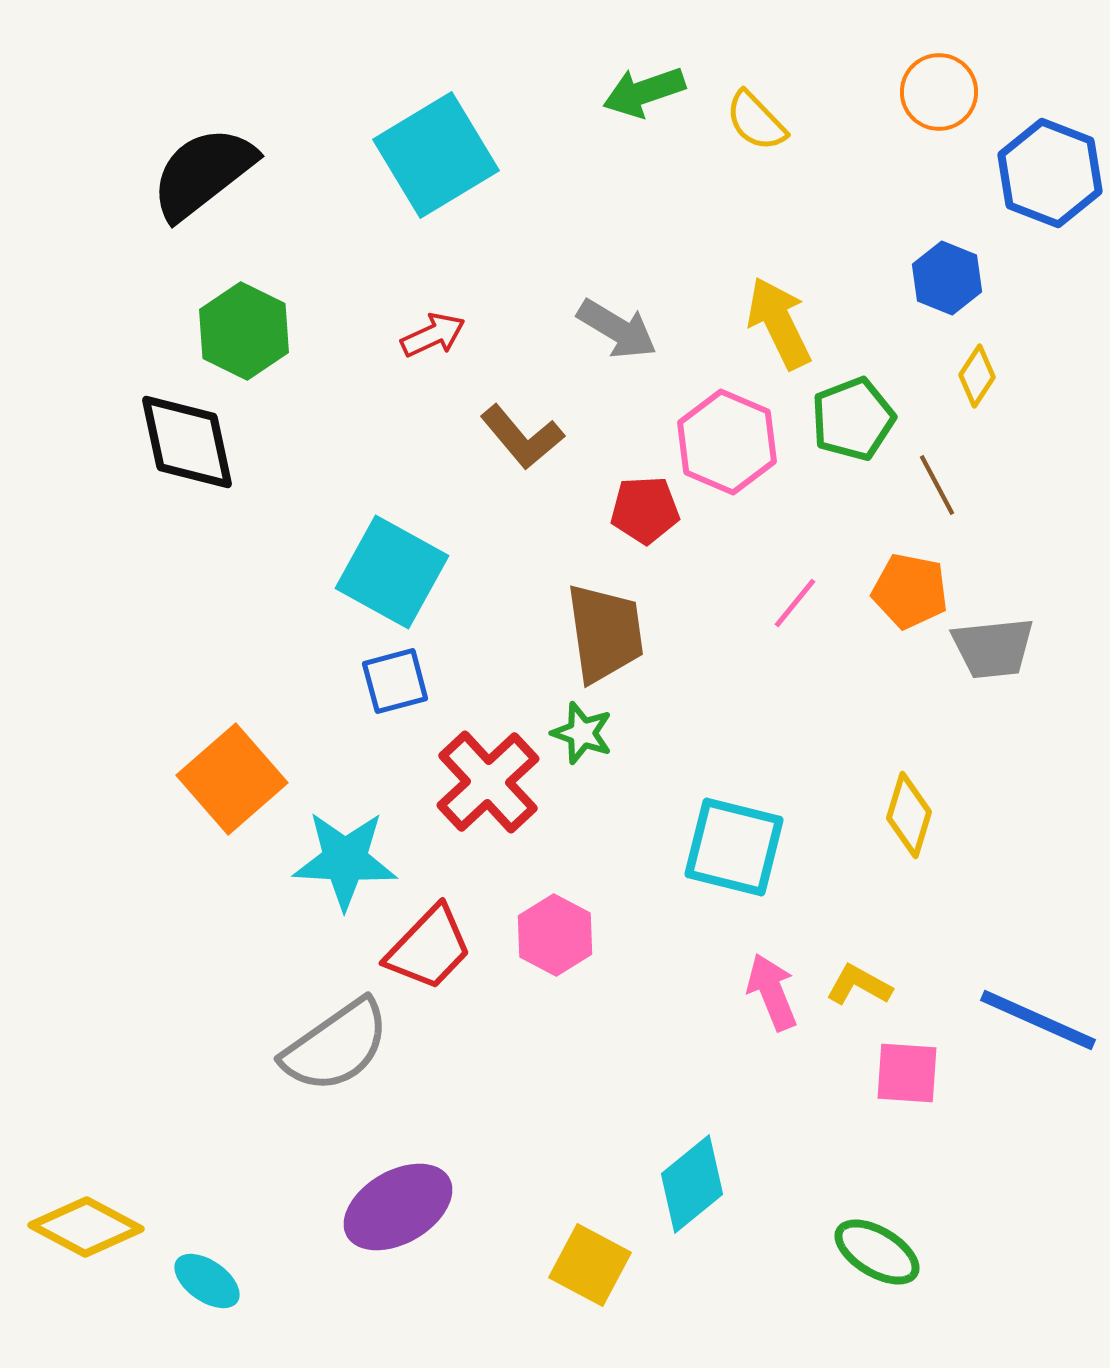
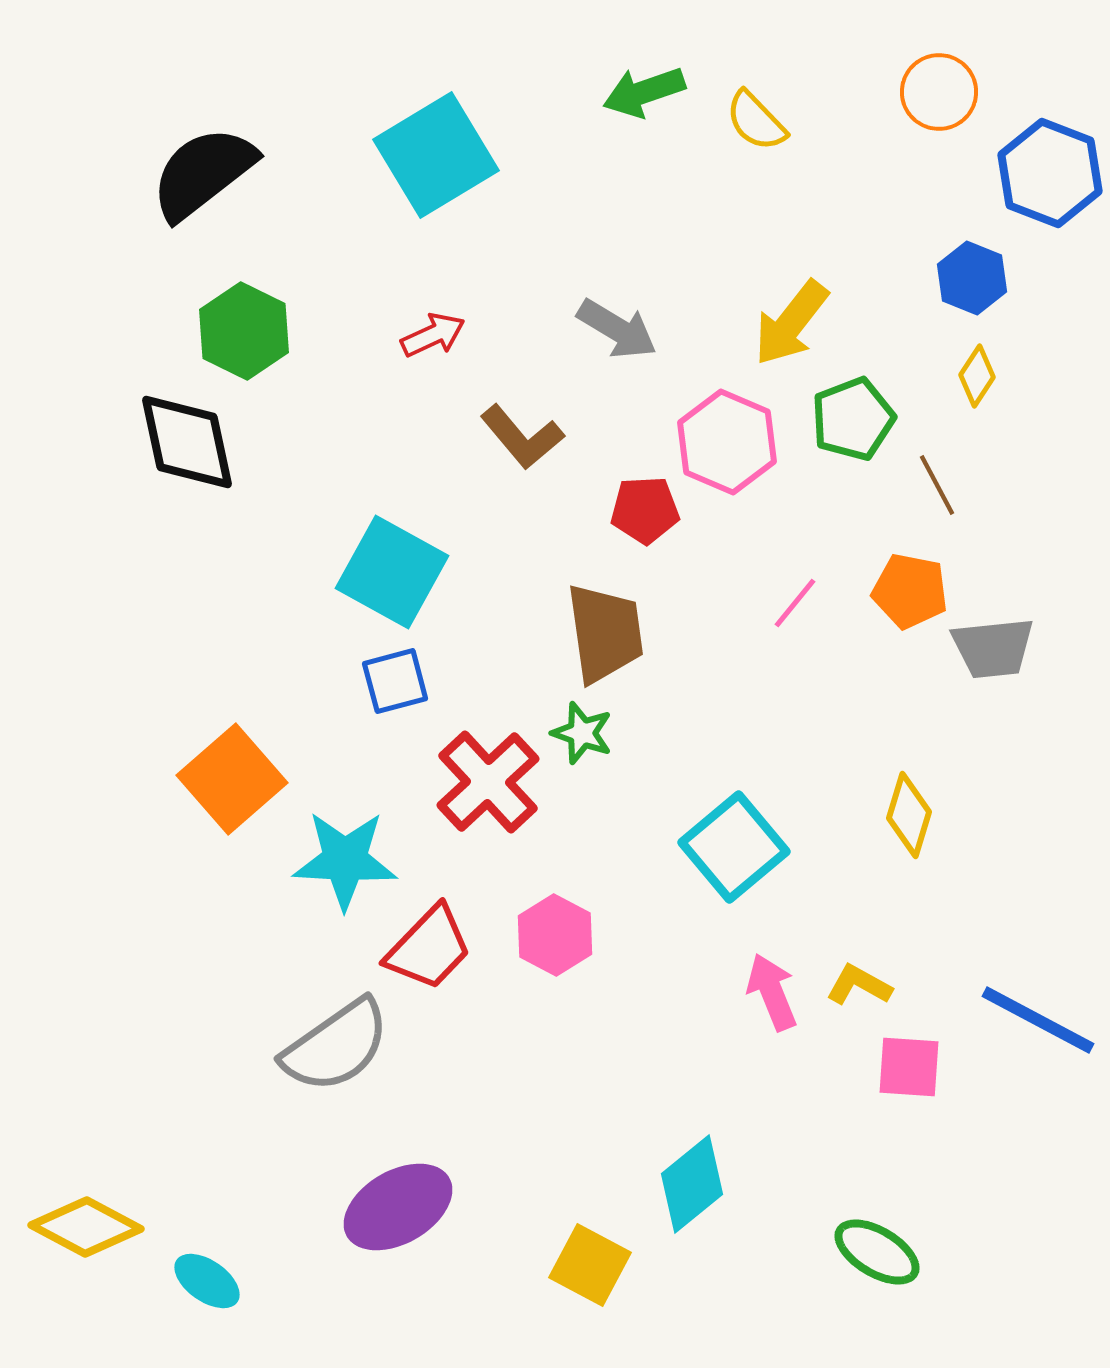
blue hexagon at (947, 278): moved 25 px right
yellow arrow at (779, 323): moved 12 px right; rotated 116 degrees counterclockwise
cyan square at (734, 847): rotated 36 degrees clockwise
blue line at (1038, 1020): rotated 4 degrees clockwise
pink square at (907, 1073): moved 2 px right, 6 px up
